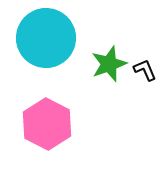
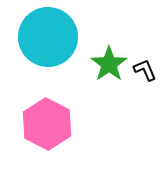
cyan circle: moved 2 px right, 1 px up
green star: rotated 15 degrees counterclockwise
